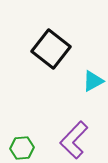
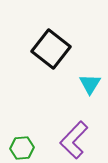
cyan triangle: moved 3 px left, 3 px down; rotated 30 degrees counterclockwise
